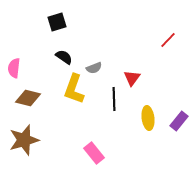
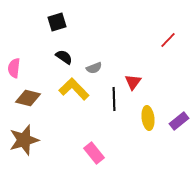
red triangle: moved 1 px right, 4 px down
yellow L-shape: rotated 116 degrees clockwise
purple rectangle: rotated 12 degrees clockwise
